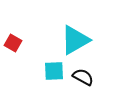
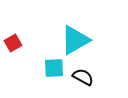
red square: rotated 30 degrees clockwise
cyan square: moved 3 px up
